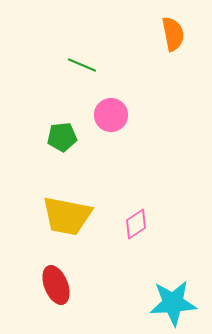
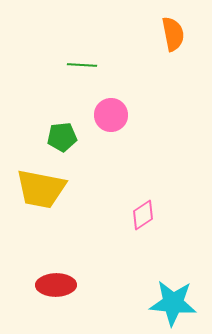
green line: rotated 20 degrees counterclockwise
yellow trapezoid: moved 26 px left, 27 px up
pink diamond: moved 7 px right, 9 px up
red ellipse: rotated 69 degrees counterclockwise
cyan star: rotated 9 degrees clockwise
